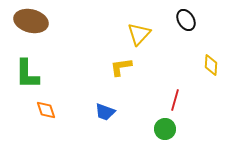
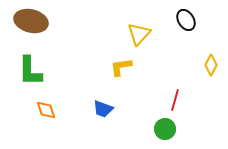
yellow diamond: rotated 25 degrees clockwise
green L-shape: moved 3 px right, 3 px up
blue trapezoid: moved 2 px left, 3 px up
